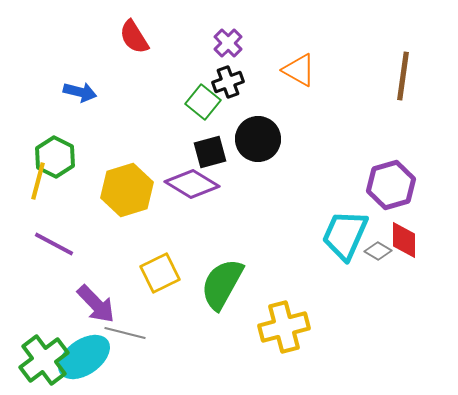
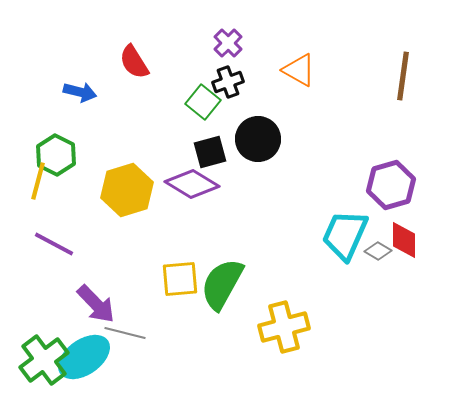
red semicircle: moved 25 px down
green hexagon: moved 1 px right, 2 px up
yellow square: moved 20 px right, 6 px down; rotated 21 degrees clockwise
